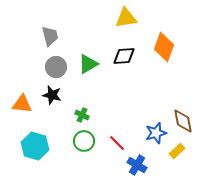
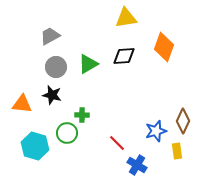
gray trapezoid: rotated 105 degrees counterclockwise
green cross: rotated 24 degrees counterclockwise
brown diamond: rotated 35 degrees clockwise
blue star: moved 2 px up
green circle: moved 17 px left, 8 px up
yellow rectangle: rotated 56 degrees counterclockwise
